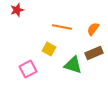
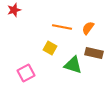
red star: moved 3 px left
orange semicircle: moved 5 px left, 1 px up
yellow square: moved 1 px right, 1 px up
brown rectangle: rotated 36 degrees clockwise
pink square: moved 2 px left, 4 px down
